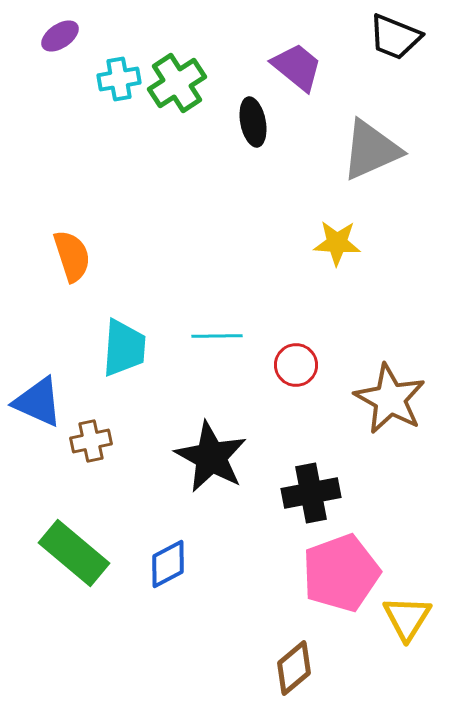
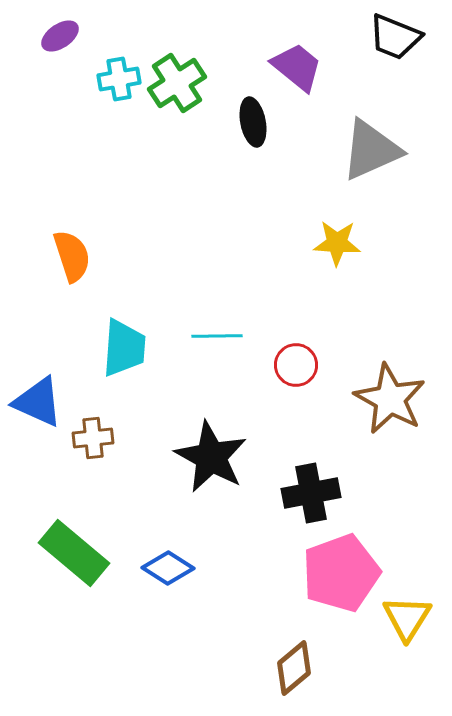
brown cross: moved 2 px right, 3 px up; rotated 6 degrees clockwise
blue diamond: moved 4 px down; rotated 60 degrees clockwise
